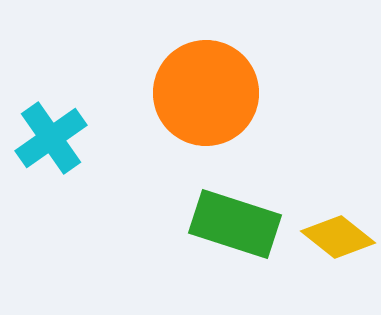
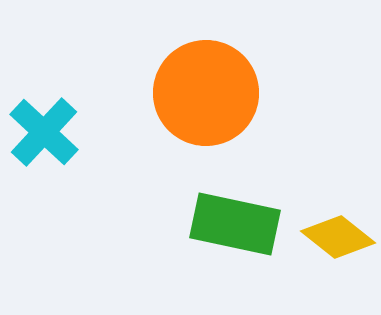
cyan cross: moved 7 px left, 6 px up; rotated 12 degrees counterclockwise
green rectangle: rotated 6 degrees counterclockwise
